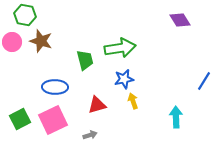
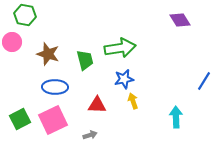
brown star: moved 7 px right, 13 px down
red triangle: rotated 18 degrees clockwise
